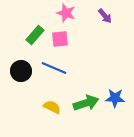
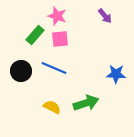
pink star: moved 9 px left, 3 px down
blue star: moved 1 px right, 24 px up
